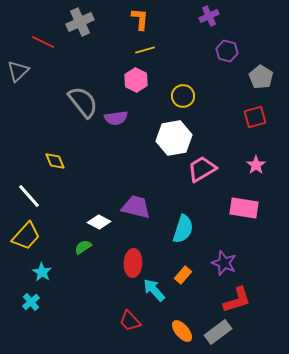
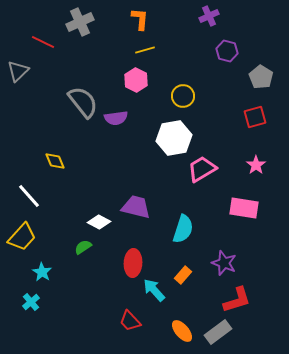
yellow trapezoid: moved 4 px left, 1 px down
